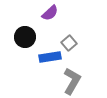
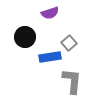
purple semicircle: rotated 24 degrees clockwise
gray L-shape: rotated 24 degrees counterclockwise
